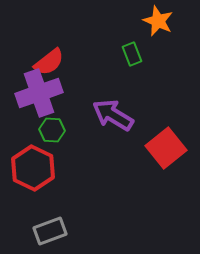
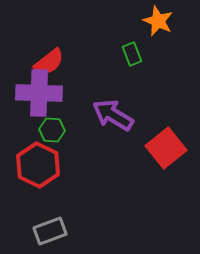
purple cross: rotated 21 degrees clockwise
red hexagon: moved 5 px right, 3 px up
